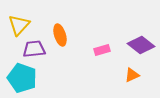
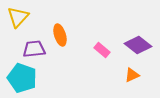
yellow triangle: moved 1 px left, 8 px up
purple diamond: moved 3 px left
pink rectangle: rotated 56 degrees clockwise
